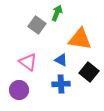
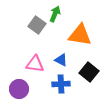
green arrow: moved 2 px left, 1 px down
orange triangle: moved 4 px up
pink triangle: moved 7 px right, 2 px down; rotated 30 degrees counterclockwise
purple circle: moved 1 px up
